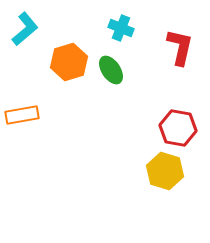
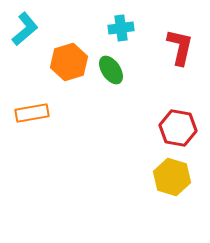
cyan cross: rotated 30 degrees counterclockwise
orange rectangle: moved 10 px right, 2 px up
yellow hexagon: moved 7 px right, 6 px down
